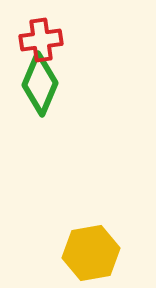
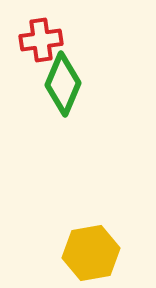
green diamond: moved 23 px right
